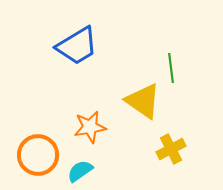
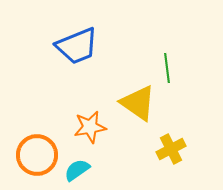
blue trapezoid: rotated 9 degrees clockwise
green line: moved 4 px left
yellow triangle: moved 5 px left, 2 px down
orange circle: moved 1 px left
cyan semicircle: moved 3 px left, 1 px up
